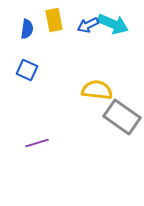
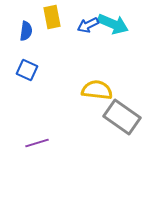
yellow rectangle: moved 2 px left, 3 px up
blue semicircle: moved 1 px left, 2 px down
